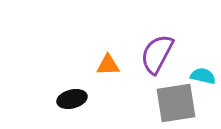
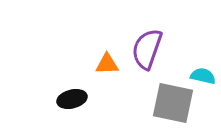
purple semicircle: moved 10 px left, 5 px up; rotated 9 degrees counterclockwise
orange triangle: moved 1 px left, 1 px up
gray square: moved 3 px left; rotated 21 degrees clockwise
